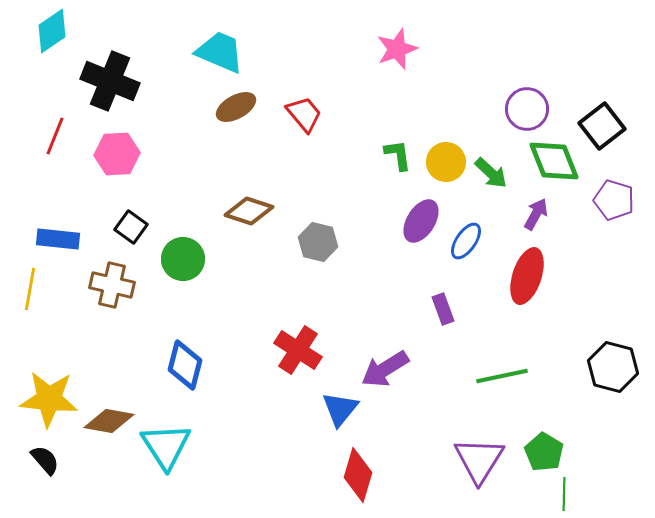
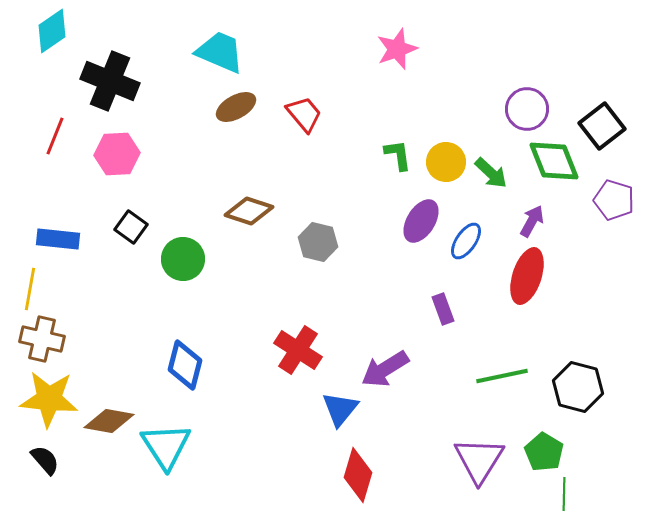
purple arrow at (536, 214): moved 4 px left, 7 px down
brown cross at (112, 285): moved 70 px left, 54 px down
black hexagon at (613, 367): moved 35 px left, 20 px down
